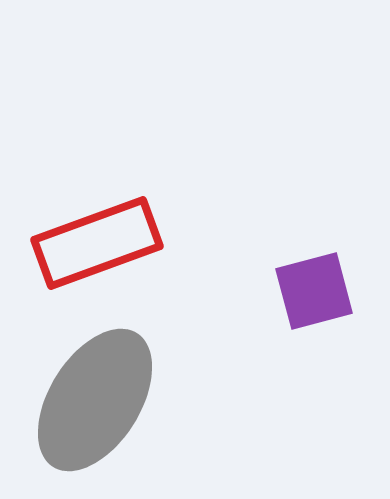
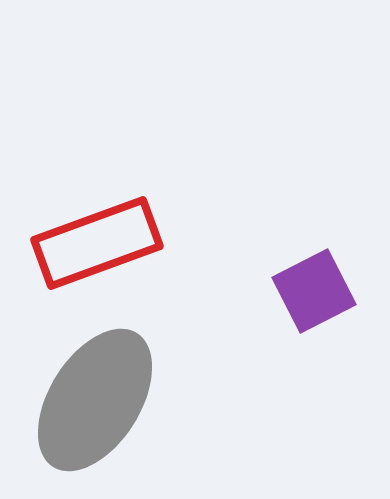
purple square: rotated 12 degrees counterclockwise
